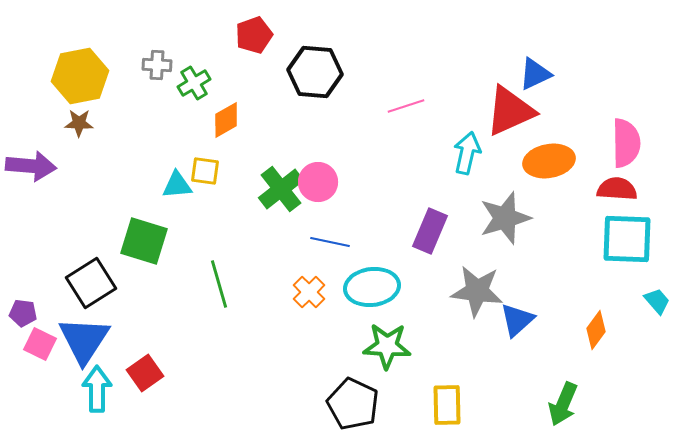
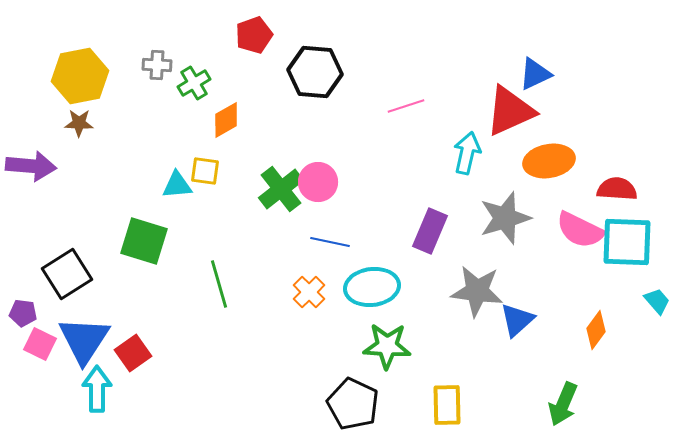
pink semicircle at (626, 143): moved 46 px left, 87 px down; rotated 117 degrees clockwise
cyan square at (627, 239): moved 3 px down
black square at (91, 283): moved 24 px left, 9 px up
red square at (145, 373): moved 12 px left, 20 px up
